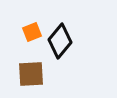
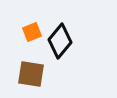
brown square: rotated 12 degrees clockwise
